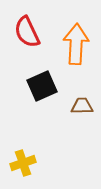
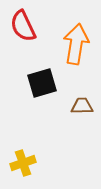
red semicircle: moved 4 px left, 6 px up
orange arrow: rotated 6 degrees clockwise
black square: moved 3 px up; rotated 8 degrees clockwise
